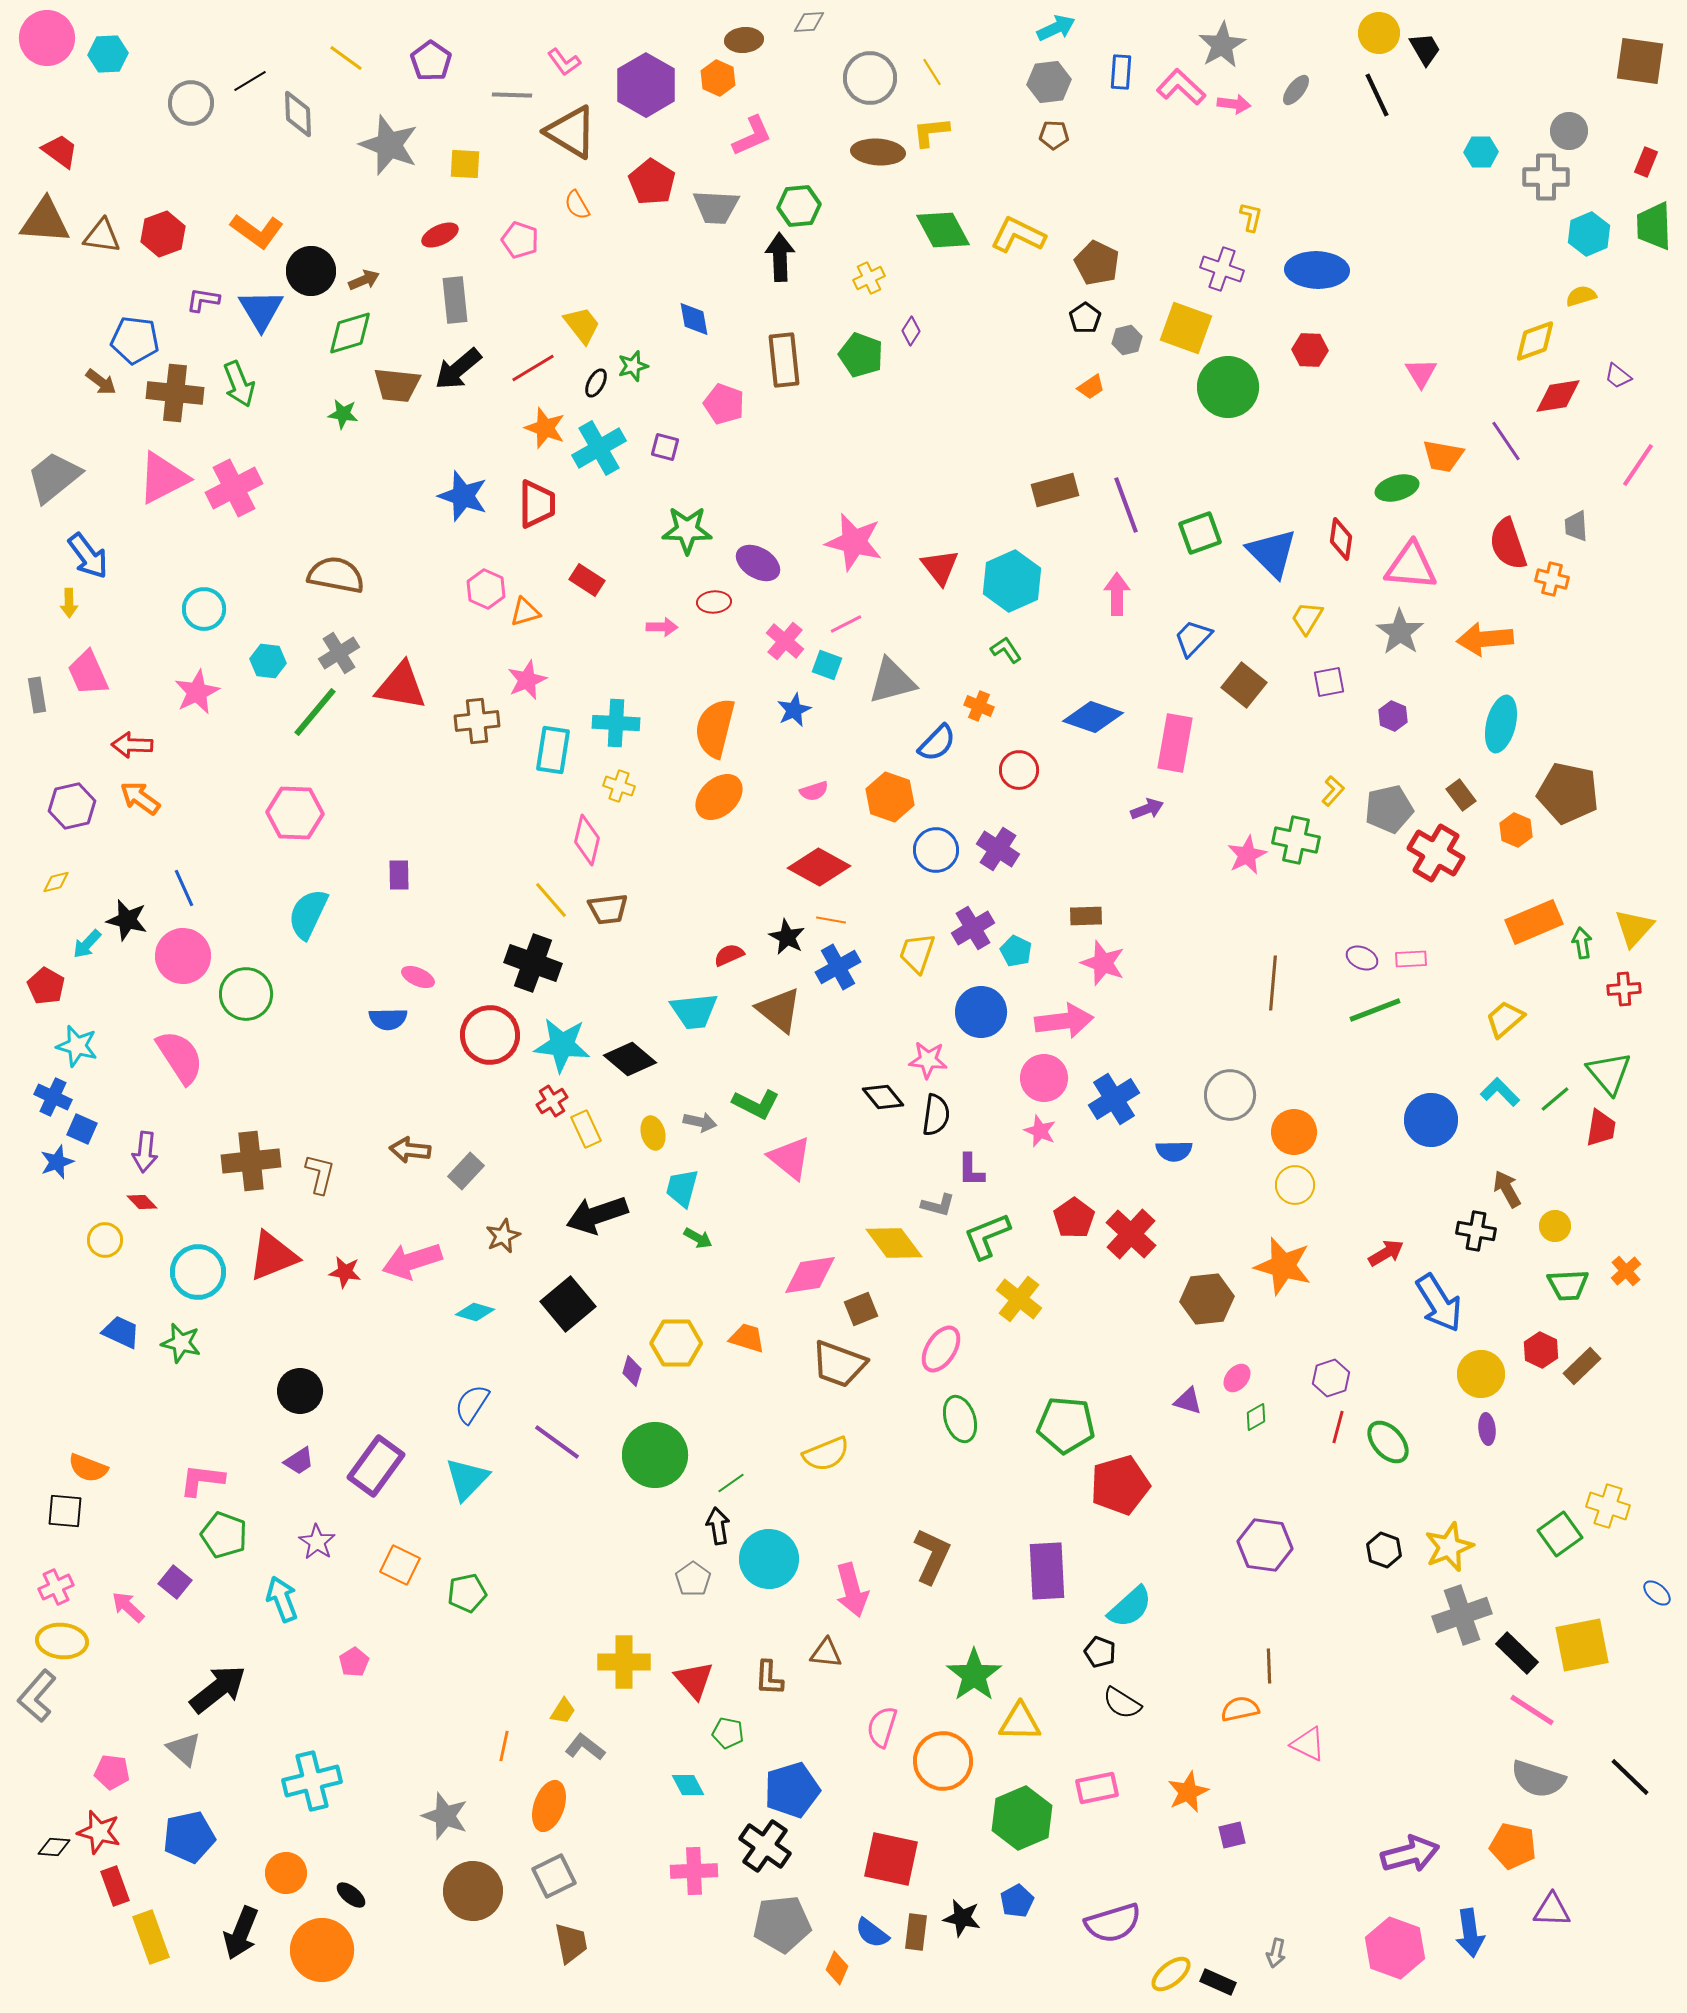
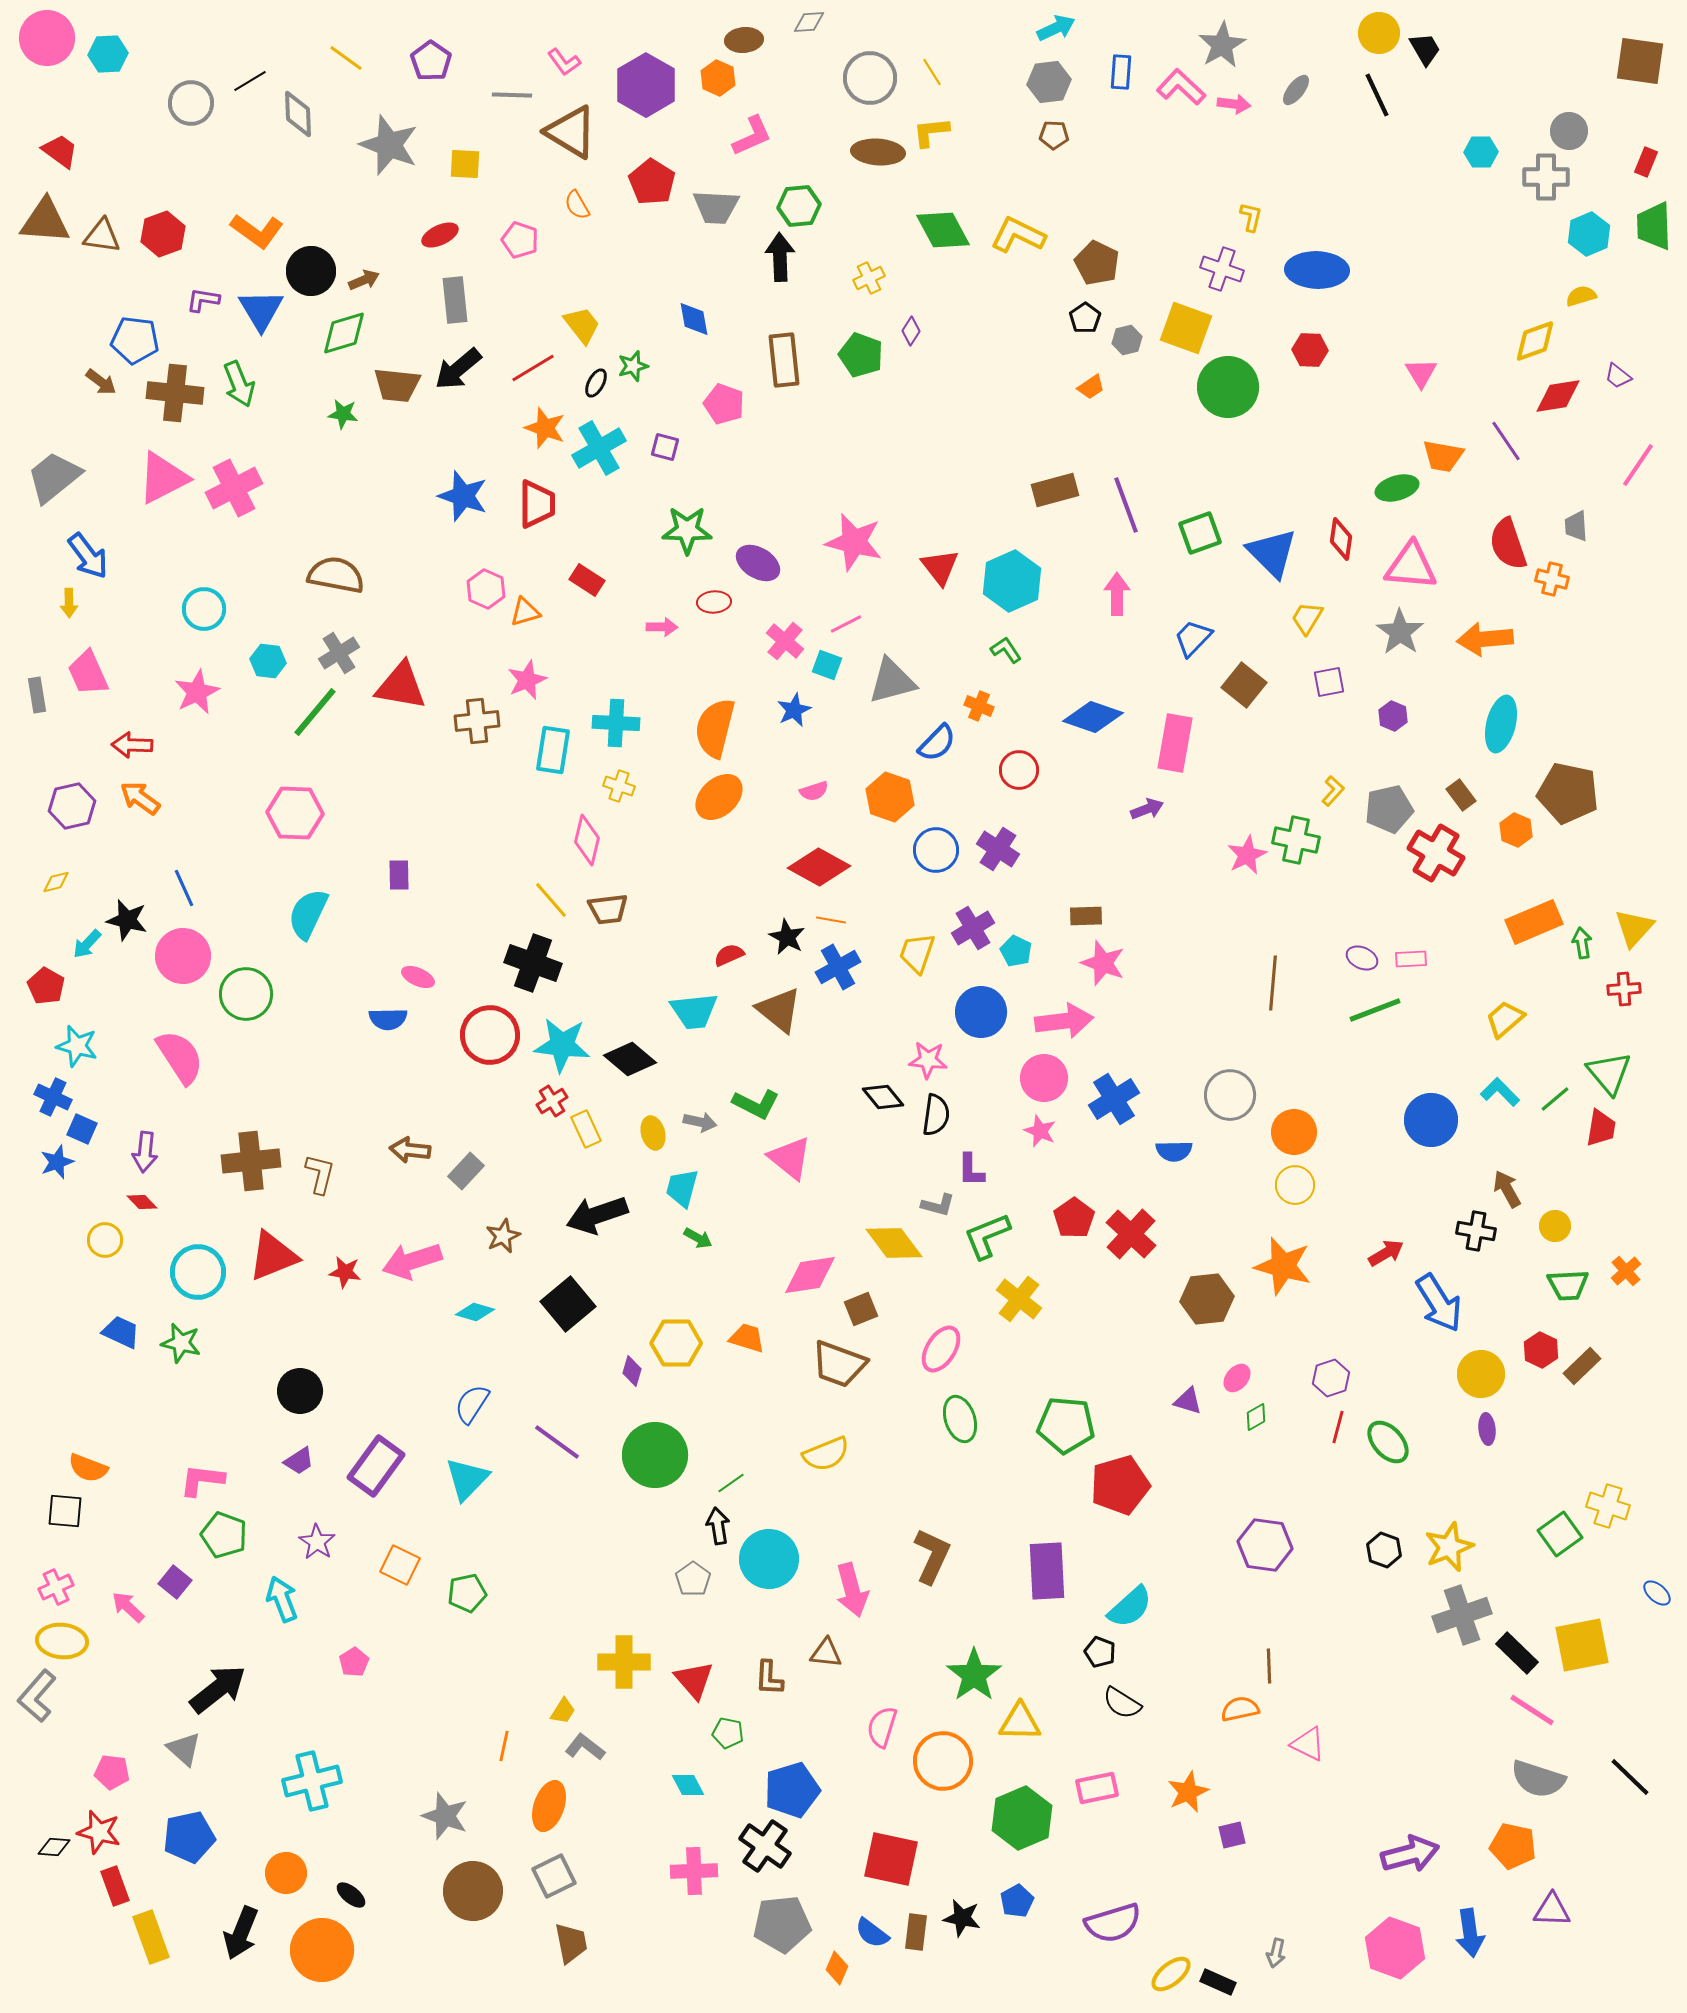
green diamond at (350, 333): moved 6 px left
